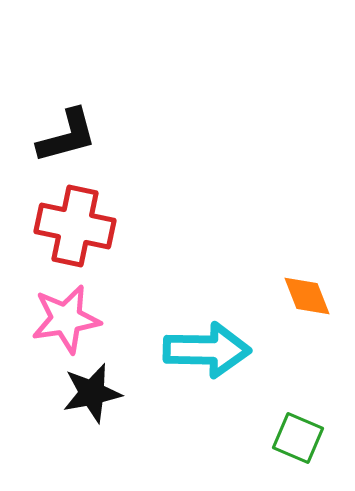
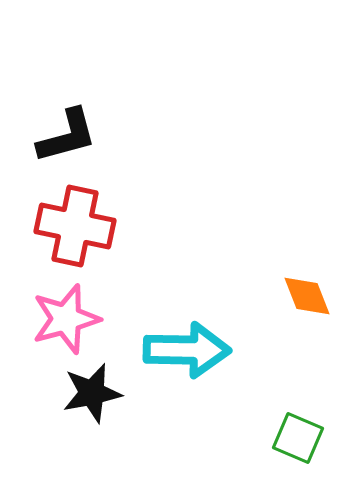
pink star: rotated 6 degrees counterclockwise
cyan arrow: moved 20 px left
